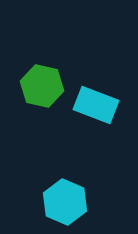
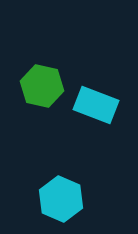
cyan hexagon: moved 4 px left, 3 px up
